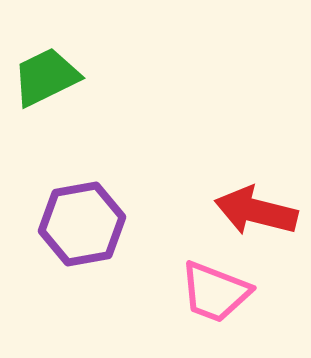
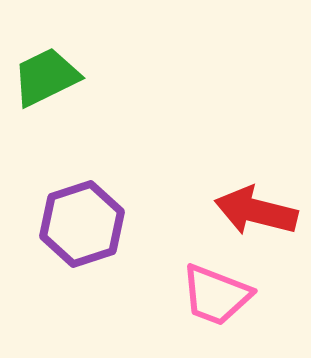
purple hexagon: rotated 8 degrees counterclockwise
pink trapezoid: moved 1 px right, 3 px down
